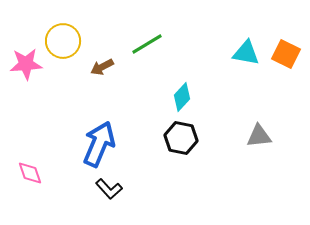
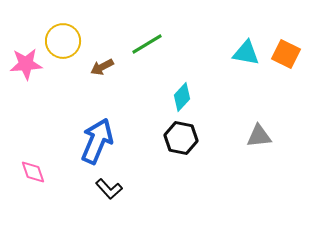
blue arrow: moved 2 px left, 3 px up
pink diamond: moved 3 px right, 1 px up
